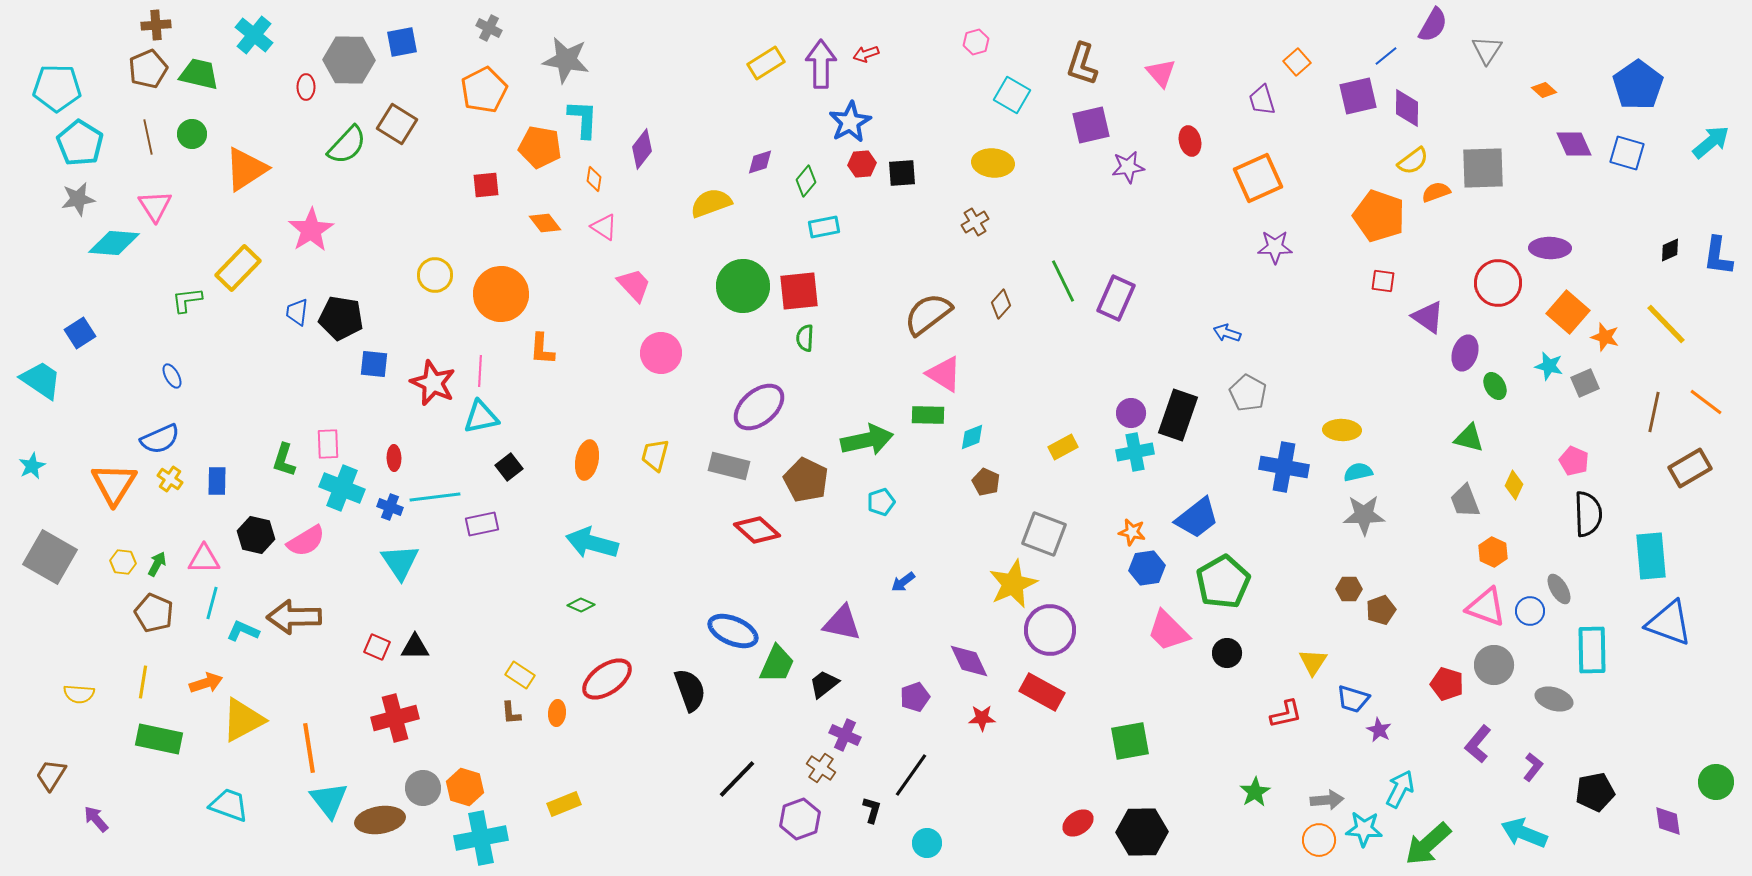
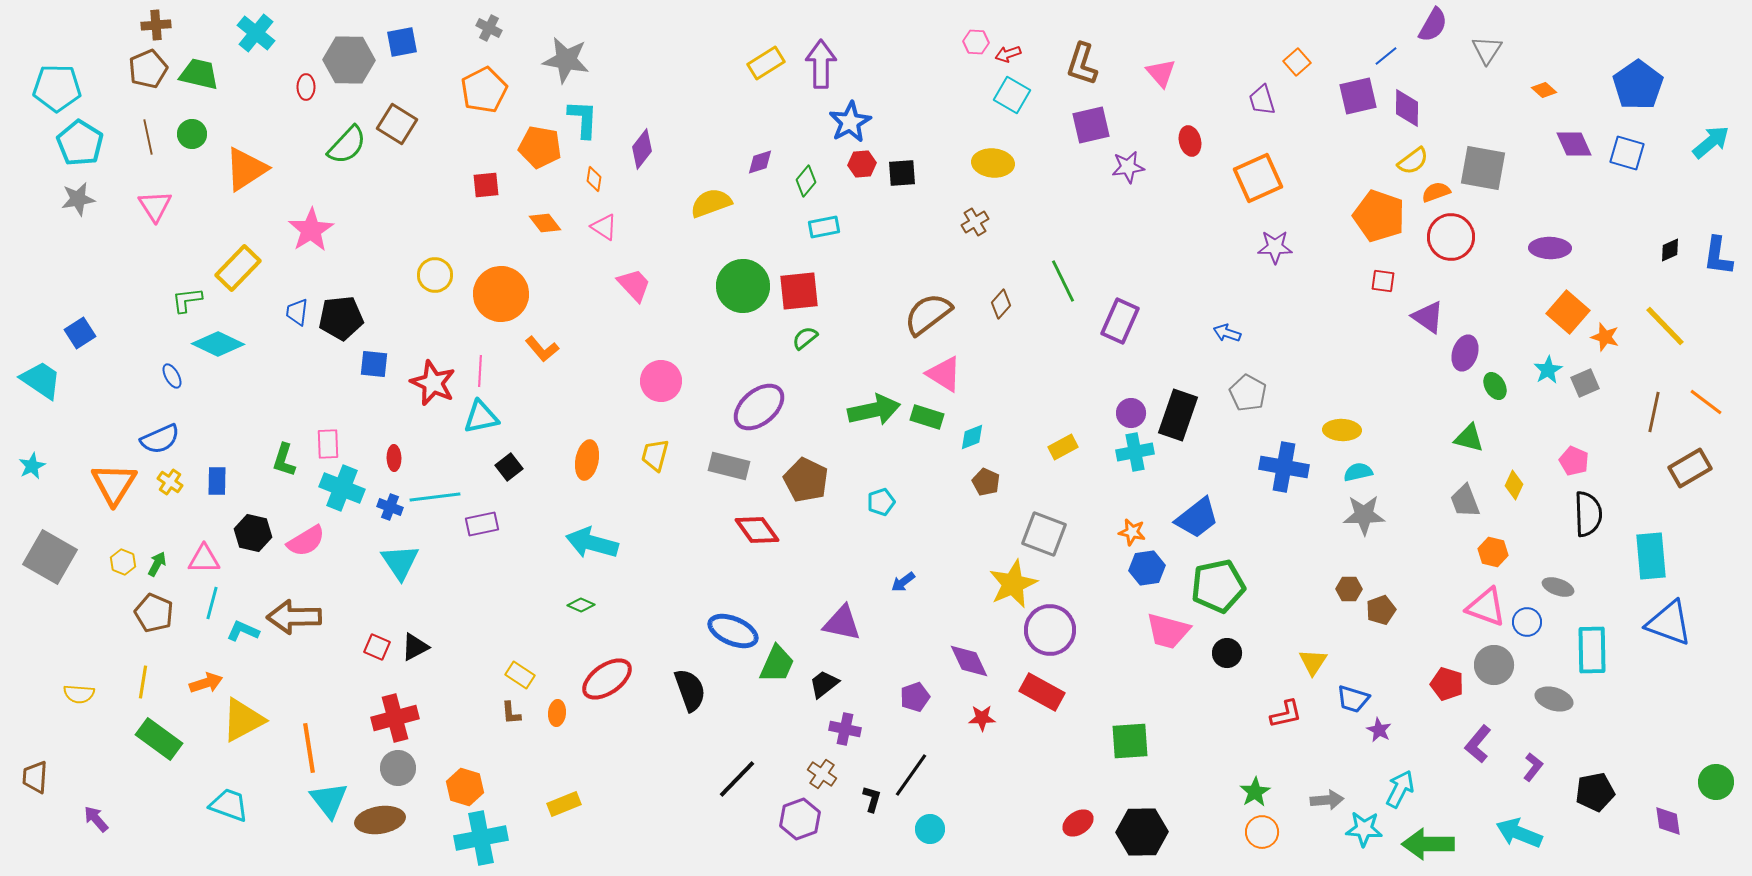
cyan cross at (254, 35): moved 2 px right, 2 px up
pink hexagon at (976, 42): rotated 20 degrees clockwise
red arrow at (866, 54): moved 142 px right
gray square at (1483, 168): rotated 12 degrees clockwise
cyan diamond at (114, 243): moved 104 px right, 101 px down; rotated 21 degrees clockwise
red circle at (1498, 283): moved 47 px left, 46 px up
purple rectangle at (1116, 298): moved 4 px right, 23 px down
black pentagon at (341, 318): rotated 15 degrees counterclockwise
yellow line at (1666, 324): moved 1 px left, 2 px down
green semicircle at (805, 338): rotated 48 degrees clockwise
orange L-shape at (542, 349): rotated 44 degrees counterclockwise
pink circle at (661, 353): moved 28 px down
cyan star at (1549, 366): moved 1 px left, 4 px down; rotated 28 degrees clockwise
green rectangle at (928, 415): moved 1 px left, 2 px down; rotated 16 degrees clockwise
green arrow at (867, 440): moved 7 px right, 30 px up
yellow cross at (170, 479): moved 3 px down
red diamond at (757, 530): rotated 12 degrees clockwise
black hexagon at (256, 535): moved 3 px left, 2 px up
orange hexagon at (1493, 552): rotated 12 degrees counterclockwise
yellow hexagon at (123, 562): rotated 15 degrees clockwise
green pentagon at (1223, 582): moved 5 px left, 4 px down; rotated 18 degrees clockwise
gray ellipse at (1559, 589): moved 1 px left, 2 px up; rotated 40 degrees counterclockwise
blue circle at (1530, 611): moved 3 px left, 11 px down
pink trapezoid at (1168, 631): rotated 30 degrees counterclockwise
black triangle at (415, 647): rotated 28 degrees counterclockwise
purple cross at (845, 735): moved 6 px up; rotated 12 degrees counterclockwise
green rectangle at (159, 739): rotated 24 degrees clockwise
green square at (1130, 741): rotated 6 degrees clockwise
brown cross at (821, 768): moved 1 px right, 6 px down
brown trapezoid at (51, 775): moved 16 px left, 2 px down; rotated 28 degrees counterclockwise
gray circle at (423, 788): moved 25 px left, 20 px up
black L-shape at (872, 810): moved 11 px up
cyan arrow at (1524, 833): moved 5 px left
orange circle at (1319, 840): moved 57 px left, 8 px up
cyan circle at (927, 843): moved 3 px right, 14 px up
green arrow at (1428, 844): rotated 42 degrees clockwise
